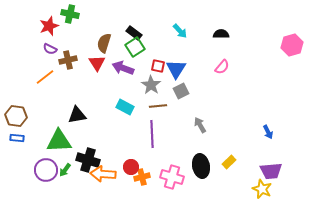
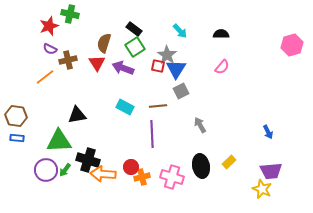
black rectangle: moved 4 px up
gray star: moved 16 px right, 30 px up
